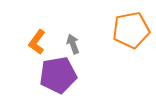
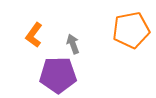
orange L-shape: moved 3 px left, 7 px up
purple pentagon: rotated 9 degrees clockwise
